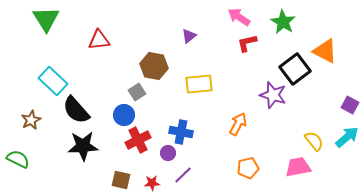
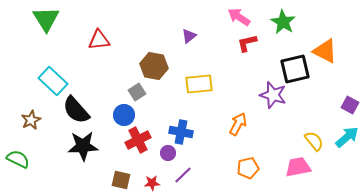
black square: rotated 24 degrees clockwise
